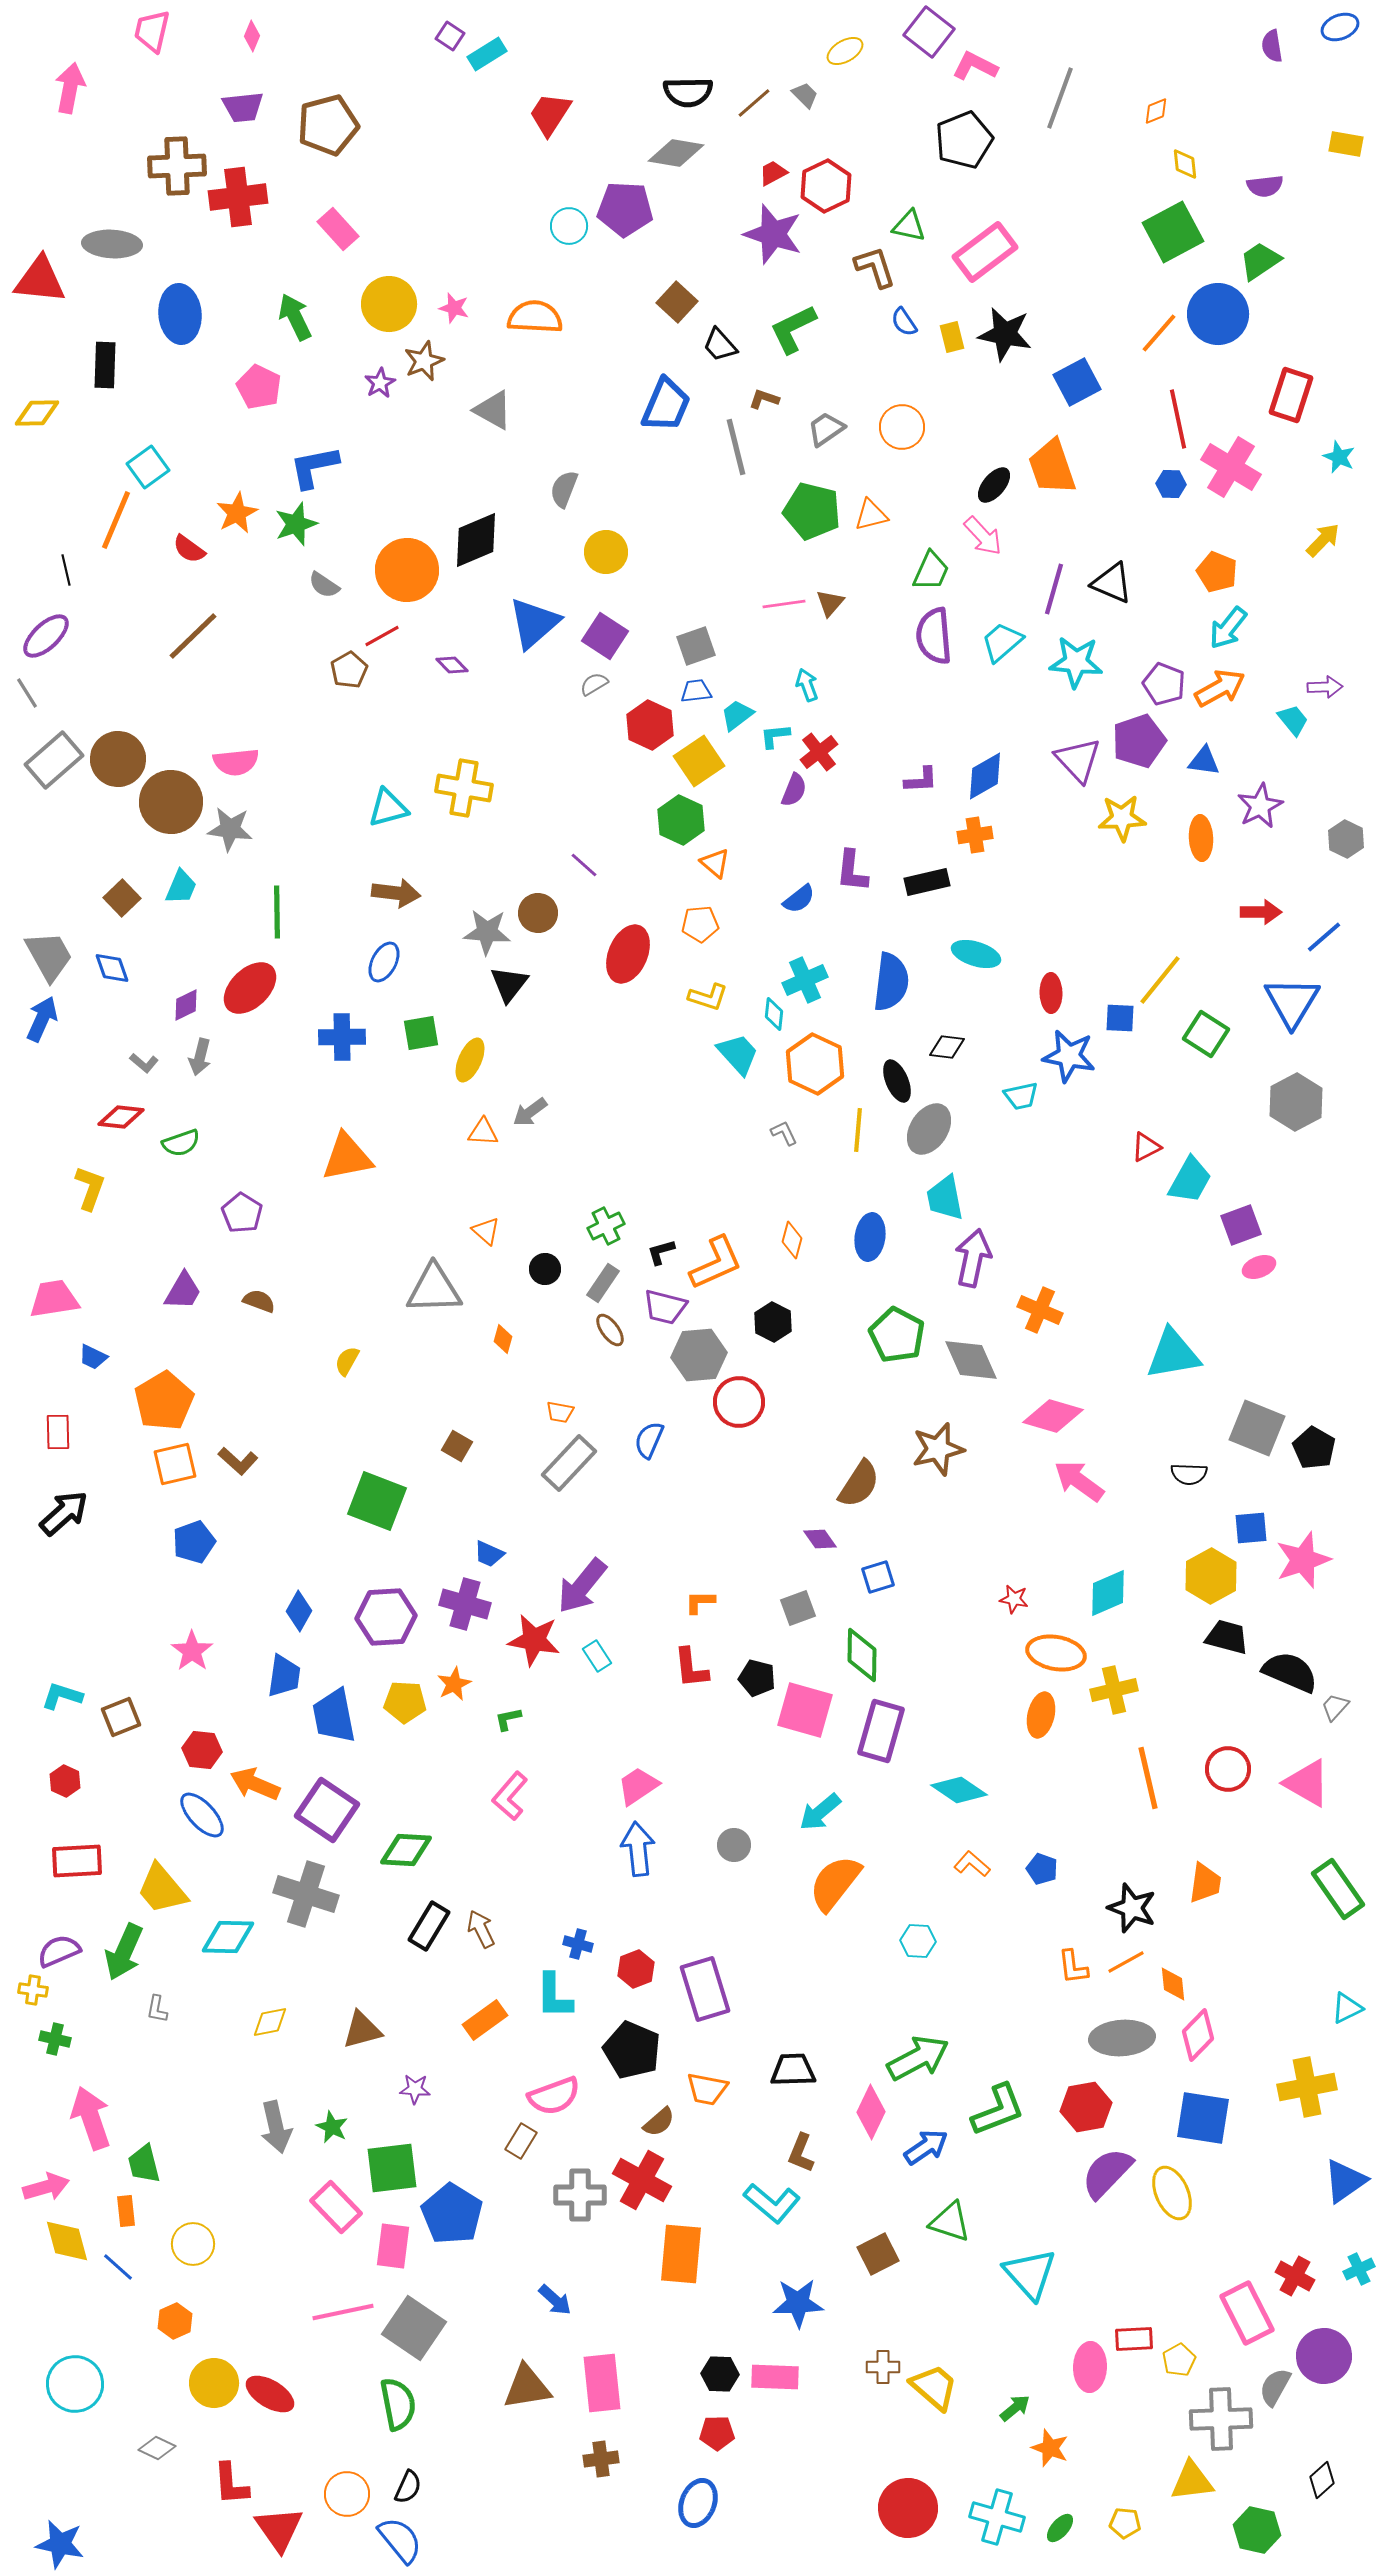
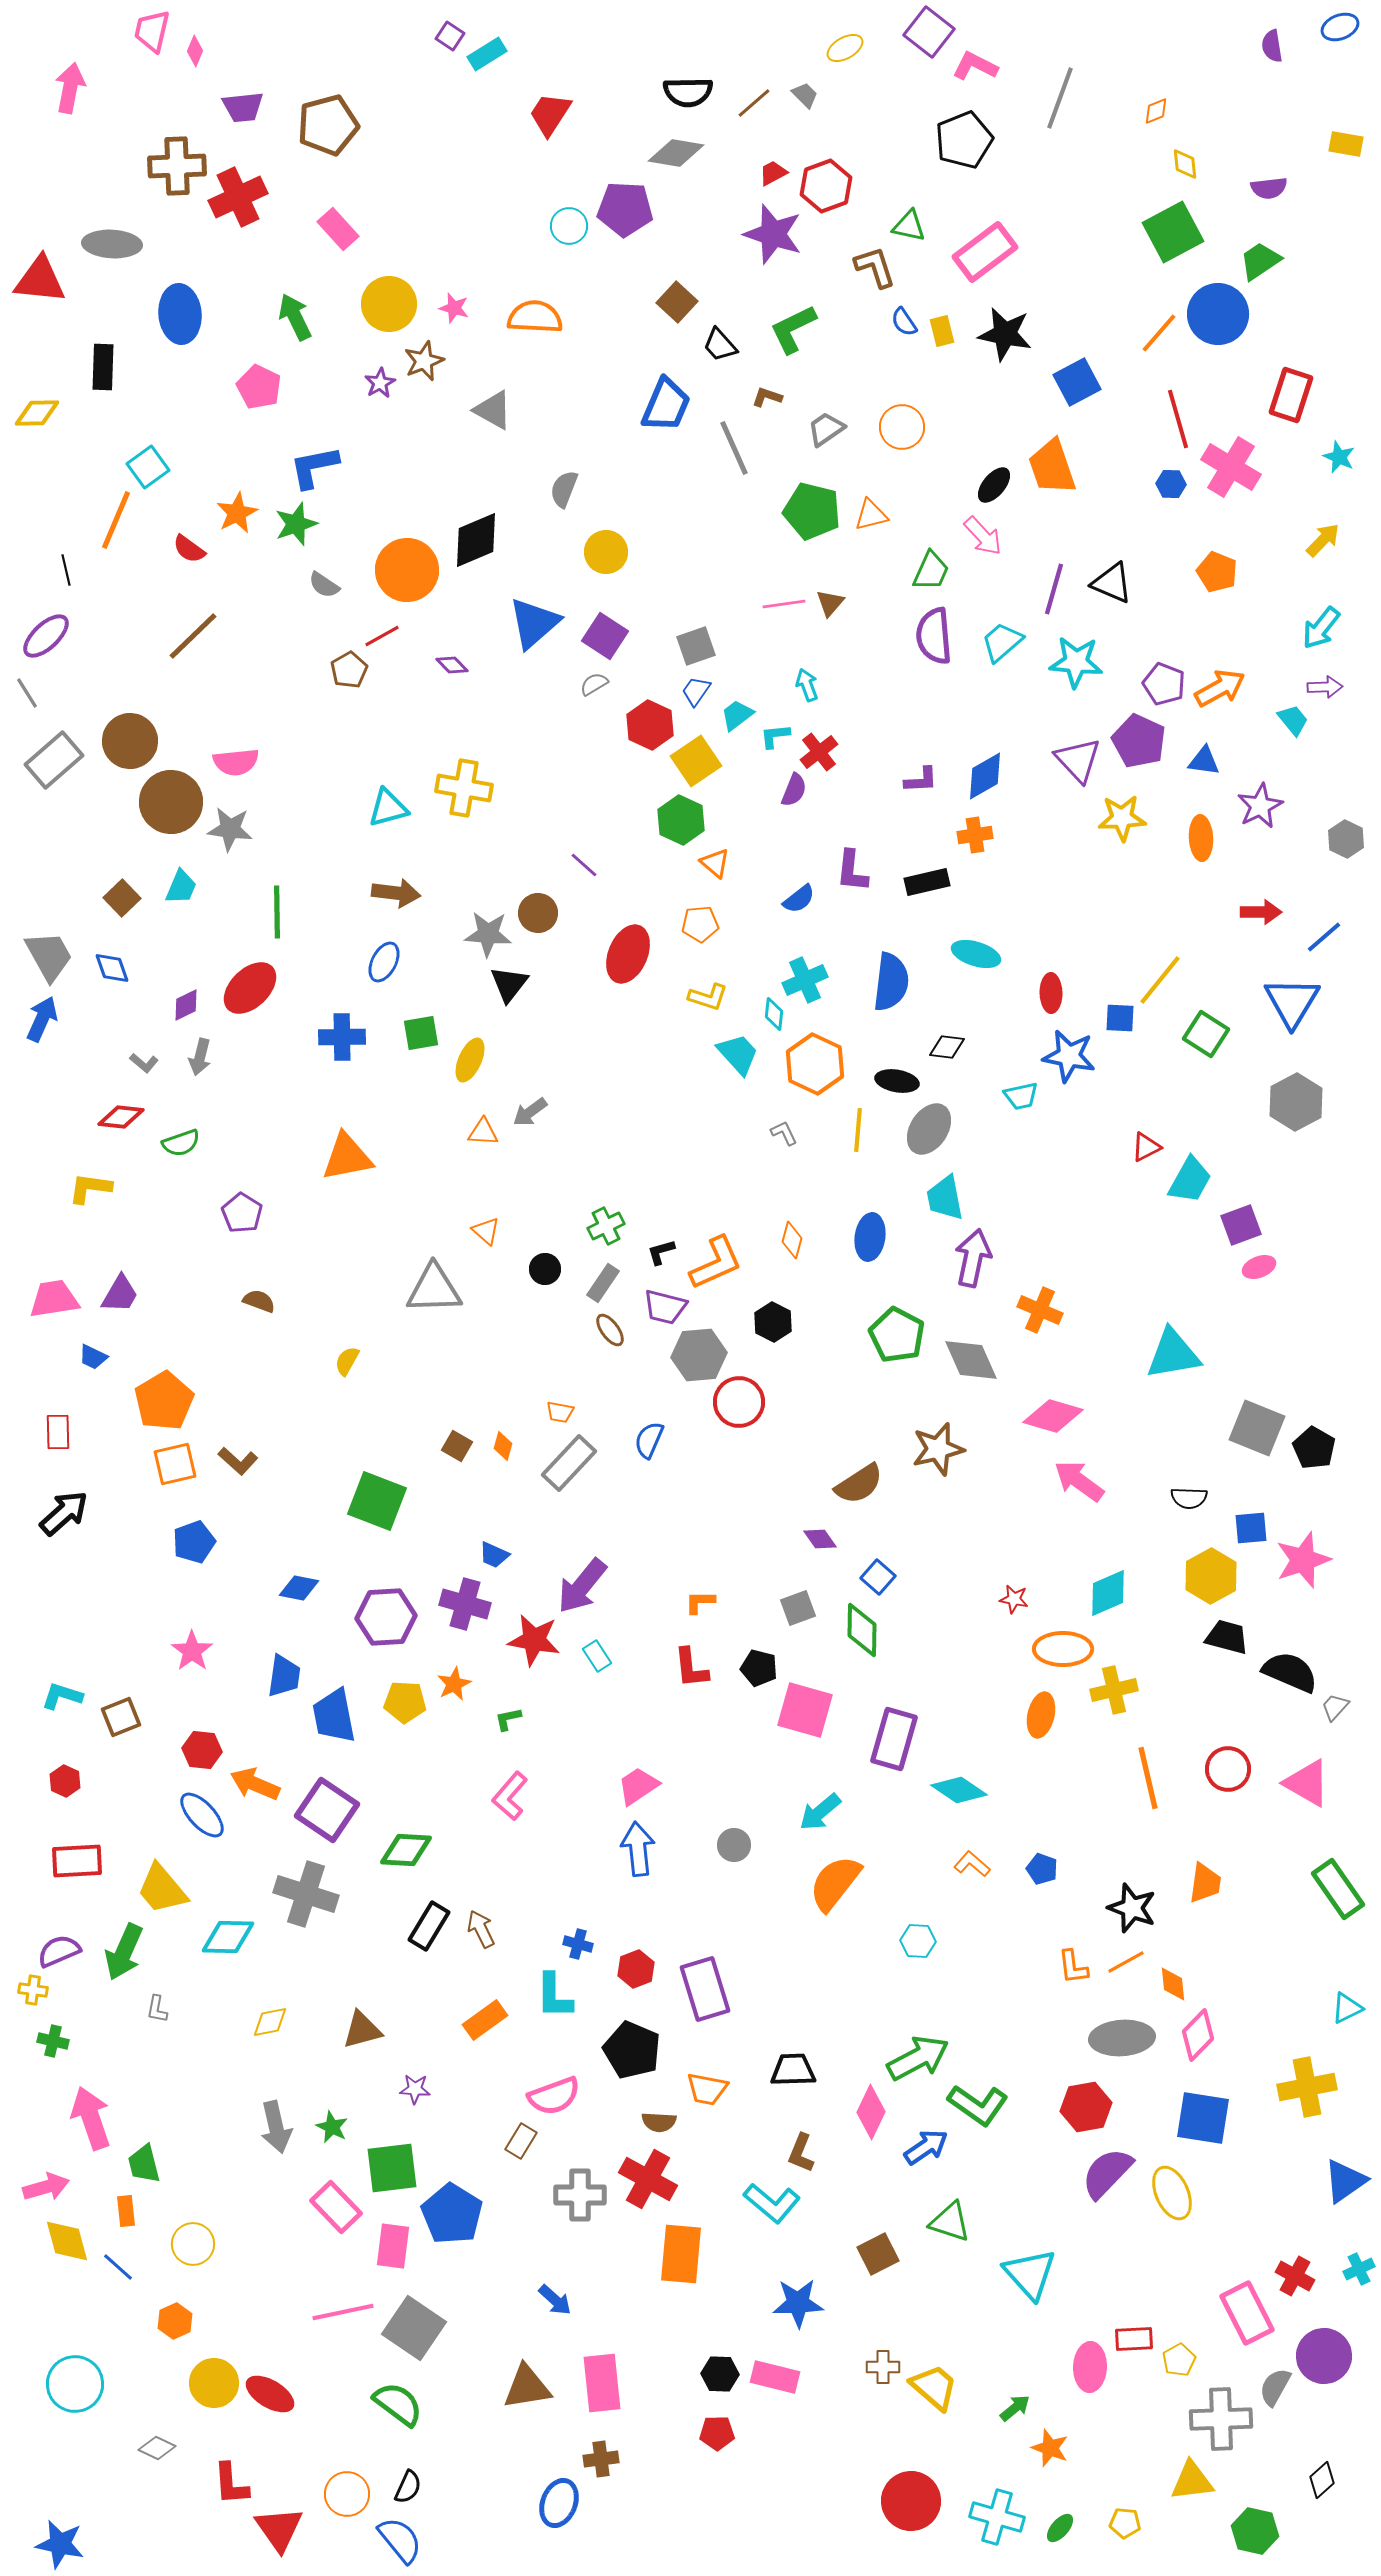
pink diamond at (252, 36): moved 57 px left, 15 px down
yellow ellipse at (845, 51): moved 3 px up
red hexagon at (826, 186): rotated 6 degrees clockwise
purple semicircle at (1265, 186): moved 4 px right, 2 px down
red cross at (238, 197): rotated 18 degrees counterclockwise
yellow rectangle at (952, 337): moved 10 px left, 6 px up
black rectangle at (105, 365): moved 2 px left, 2 px down
brown L-shape at (764, 399): moved 3 px right, 2 px up
red line at (1178, 419): rotated 4 degrees counterclockwise
gray line at (736, 447): moved 2 px left, 1 px down; rotated 10 degrees counterclockwise
cyan arrow at (1228, 628): moved 93 px right
blue trapezoid at (696, 691): rotated 48 degrees counterclockwise
purple pentagon at (1139, 741): rotated 28 degrees counterclockwise
brown circle at (118, 759): moved 12 px right, 18 px up
yellow square at (699, 761): moved 3 px left
gray star at (487, 932): moved 1 px right, 2 px down
black ellipse at (897, 1081): rotated 57 degrees counterclockwise
yellow L-shape at (90, 1188): rotated 102 degrees counterclockwise
purple trapezoid at (183, 1291): moved 63 px left, 3 px down
orange diamond at (503, 1339): moved 107 px down
black semicircle at (1189, 1474): moved 24 px down
brown semicircle at (859, 1484): rotated 24 degrees clockwise
blue trapezoid at (489, 1554): moved 5 px right, 1 px down
blue square at (878, 1577): rotated 32 degrees counterclockwise
blue diamond at (299, 1611): moved 23 px up; rotated 72 degrees clockwise
orange ellipse at (1056, 1653): moved 7 px right, 4 px up; rotated 10 degrees counterclockwise
green diamond at (862, 1655): moved 25 px up
black pentagon at (757, 1678): moved 2 px right, 10 px up
purple rectangle at (881, 1731): moved 13 px right, 8 px down
green cross at (55, 2039): moved 2 px left, 2 px down
green L-shape at (998, 2110): moved 20 px left, 5 px up; rotated 56 degrees clockwise
brown semicircle at (659, 2122): rotated 44 degrees clockwise
red cross at (642, 2180): moved 6 px right, 1 px up
pink rectangle at (775, 2377): rotated 12 degrees clockwise
green semicircle at (398, 2404): rotated 42 degrees counterclockwise
blue ellipse at (698, 2503): moved 139 px left
red circle at (908, 2508): moved 3 px right, 7 px up
green hexagon at (1257, 2530): moved 2 px left, 1 px down
